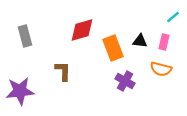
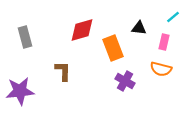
gray rectangle: moved 1 px down
black triangle: moved 1 px left, 13 px up
